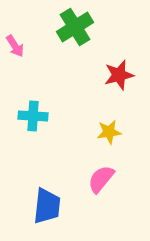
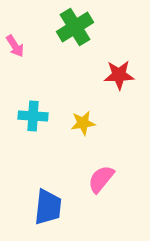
red star: rotated 12 degrees clockwise
yellow star: moved 26 px left, 9 px up
blue trapezoid: moved 1 px right, 1 px down
